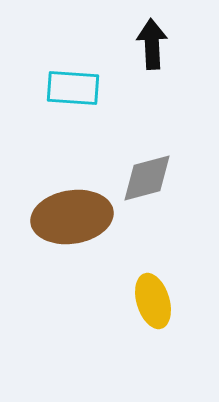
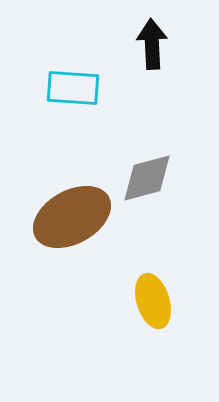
brown ellipse: rotated 20 degrees counterclockwise
